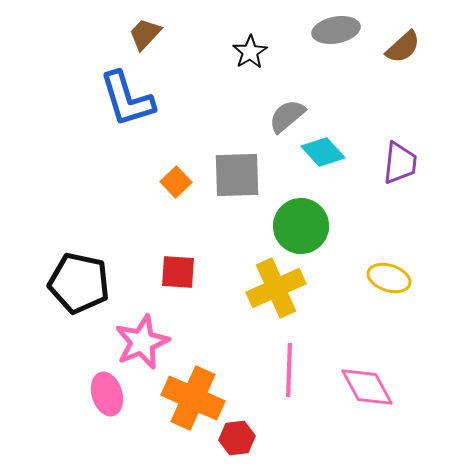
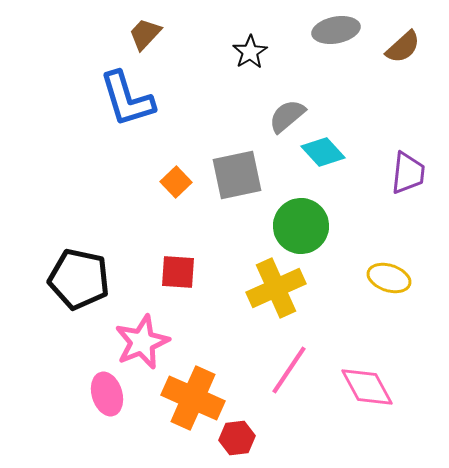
purple trapezoid: moved 8 px right, 10 px down
gray square: rotated 10 degrees counterclockwise
black pentagon: moved 4 px up
pink line: rotated 32 degrees clockwise
